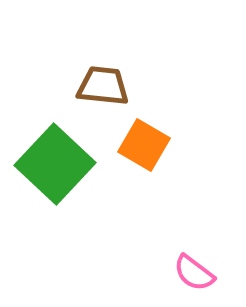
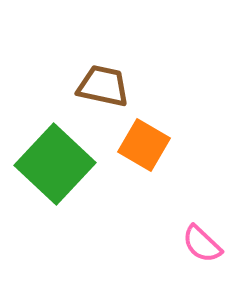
brown trapezoid: rotated 6 degrees clockwise
pink semicircle: moved 8 px right, 29 px up; rotated 6 degrees clockwise
